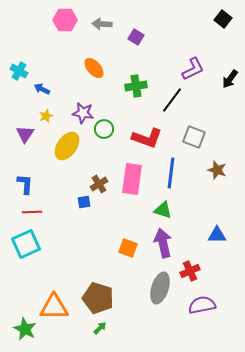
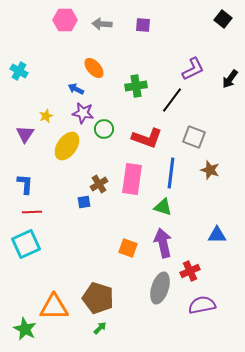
purple square: moved 7 px right, 12 px up; rotated 28 degrees counterclockwise
blue arrow: moved 34 px right
brown star: moved 7 px left
green triangle: moved 3 px up
